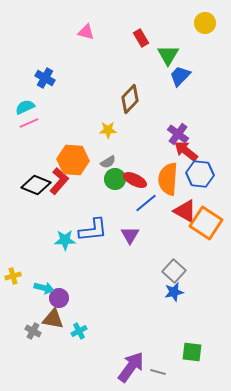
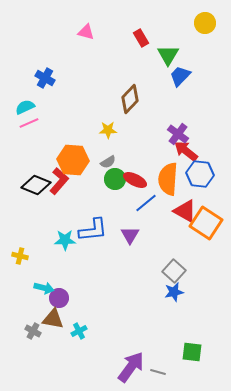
yellow cross: moved 7 px right, 20 px up; rotated 28 degrees clockwise
